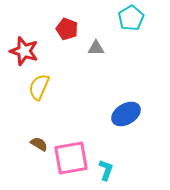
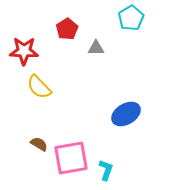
red pentagon: rotated 20 degrees clockwise
red star: rotated 16 degrees counterclockwise
yellow semicircle: rotated 68 degrees counterclockwise
